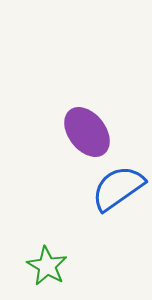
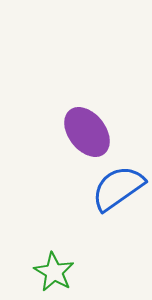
green star: moved 7 px right, 6 px down
